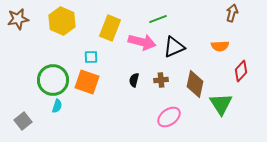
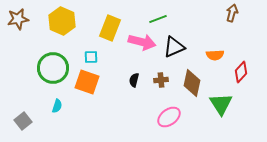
orange semicircle: moved 5 px left, 9 px down
red diamond: moved 1 px down
green circle: moved 12 px up
brown diamond: moved 3 px left, 1 px up
